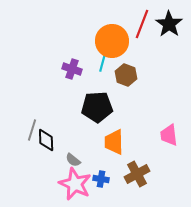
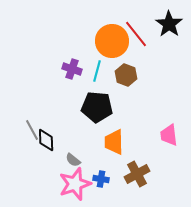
red line: moved 6 px left, 10 px down; rotated 60 degrees counterclockwise
cyan line: moved 6 px left, 10 px down
black pentagon: rotated 8 degrees clockwise
gray line: rotated 45 degrees counterclockwise
pink star: rotated 28 degrees clockwise
